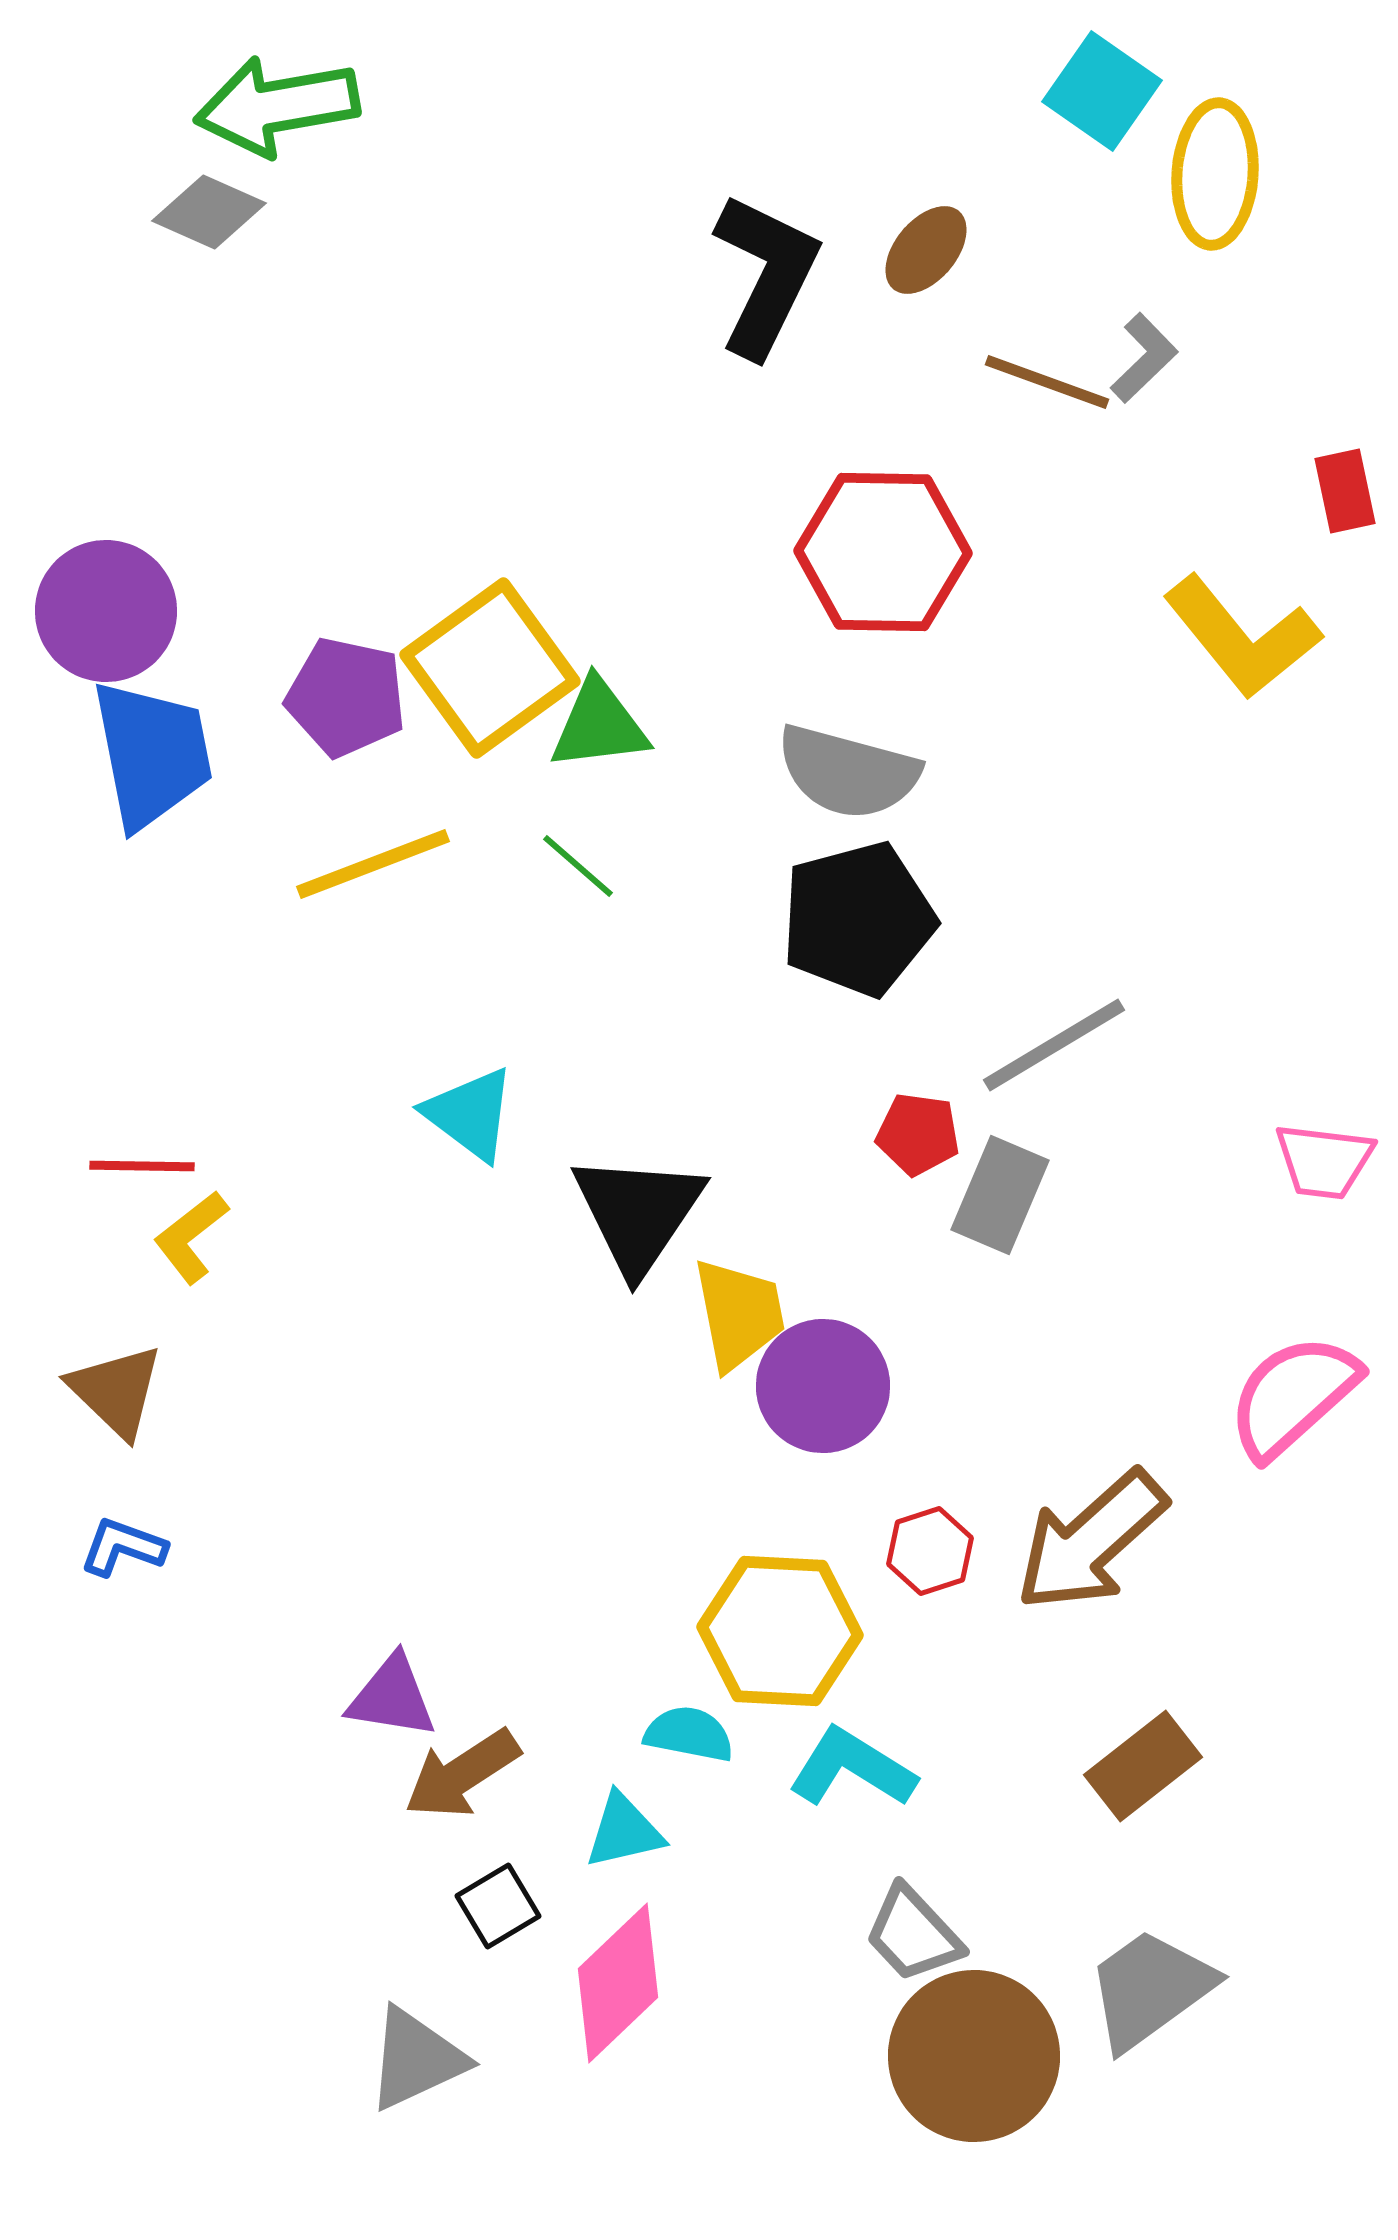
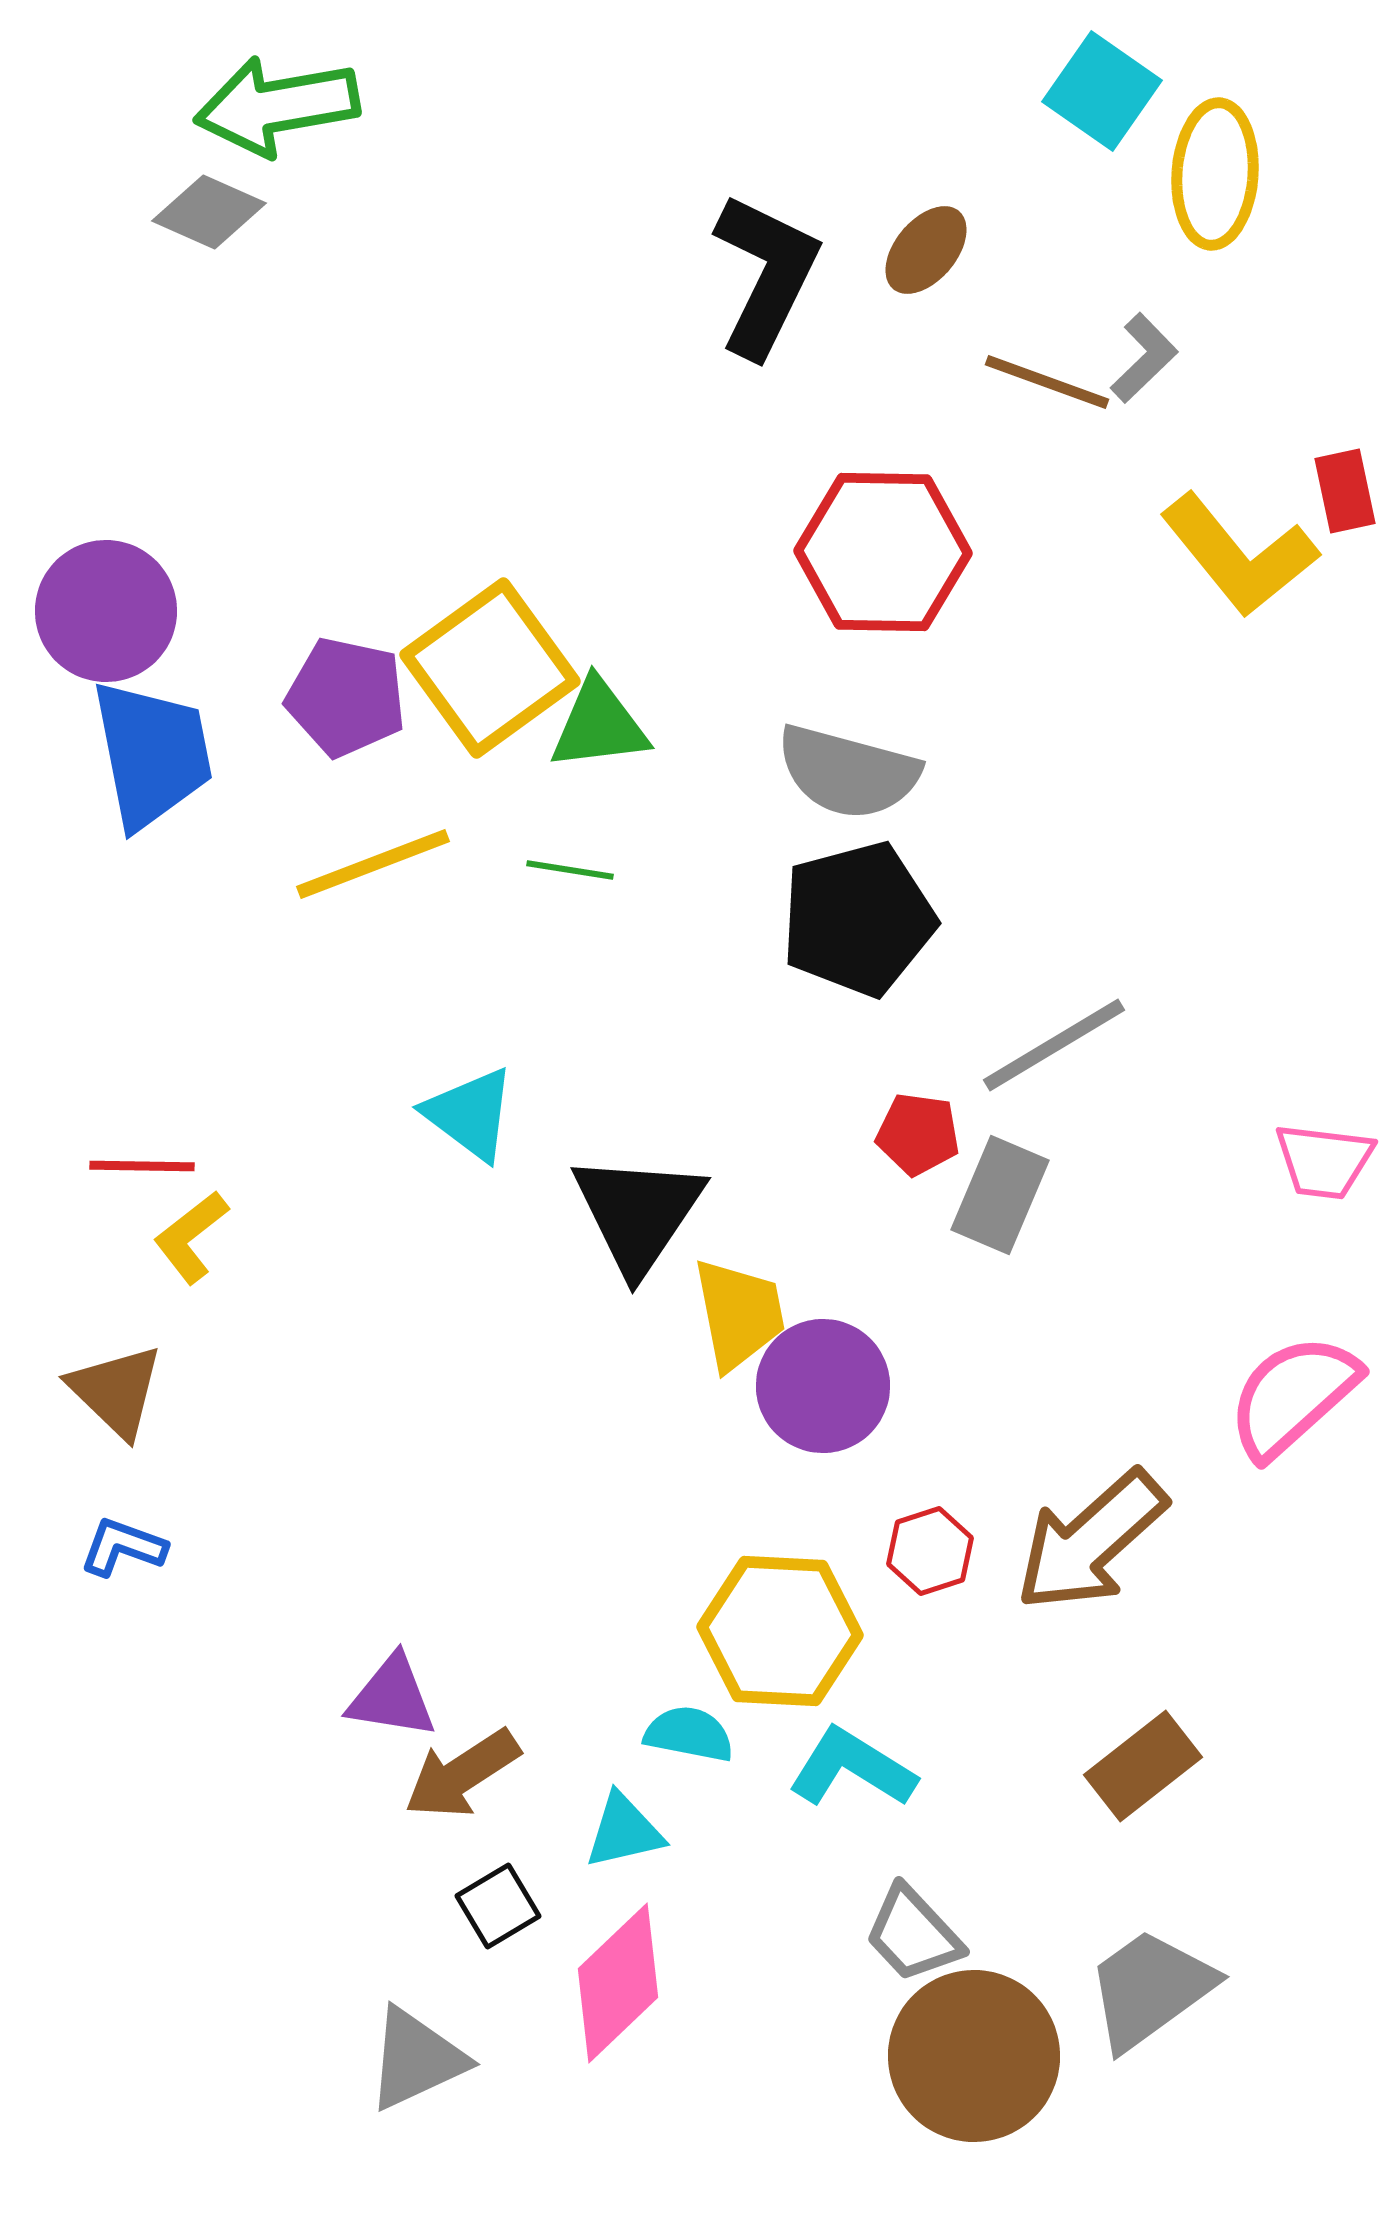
yellow L-shape at (1242, 637): moved 3 px left, 82 px up
green line at (578, 866): moved 8 px left, 4 px down; rotated 32 degrees counterclockwise
